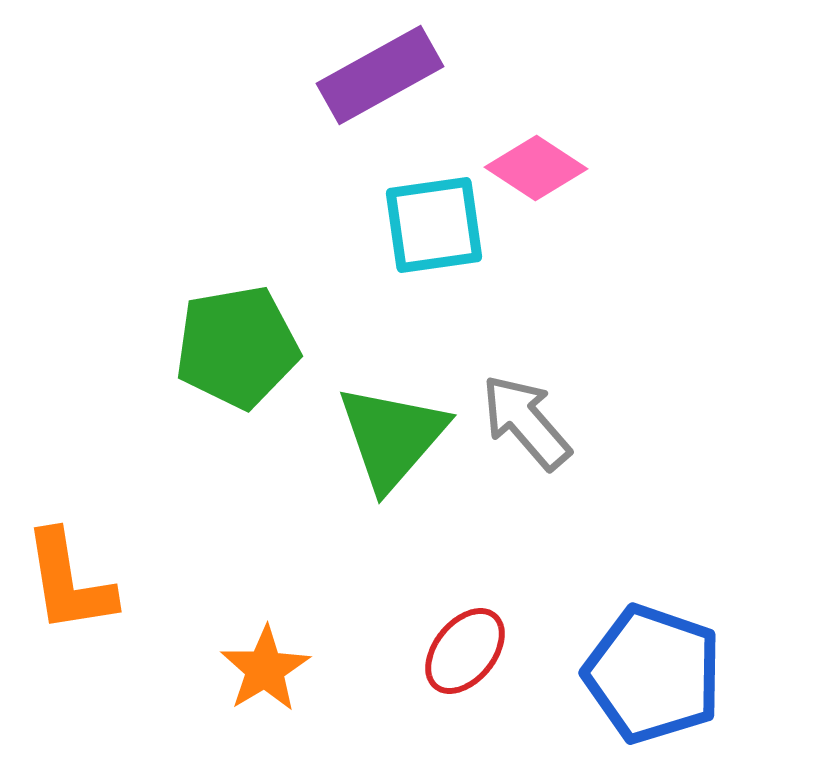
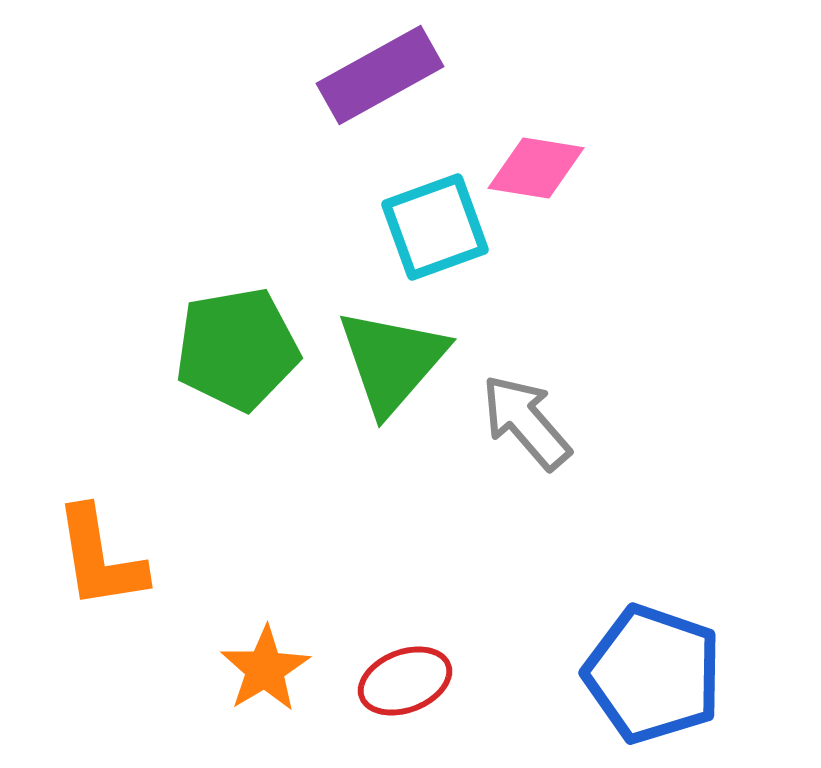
pink diamond: rotated 24 degrees counterclockwise
cyan square: moved 1 px right, 2 px down; rotated 12 degrees counterclockwise
green pentagon: moved 2 px down
green triangle: moved 76 px up
orange L-shape: moved 31 px right, 24 px up
red ellipse: moved 60 px left, 30 px down; rotated 30 degrees clockwise
